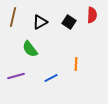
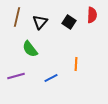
brown line: moved 4 px right
black triangle: rotated 21 degrees counterclockwise
